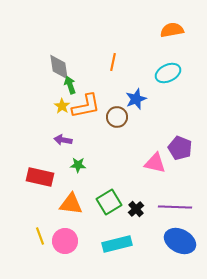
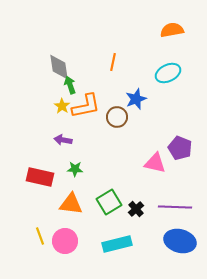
green star: moved 3 px left, 4 px down
blue ellipse: rotated 12 degrees counterclockwise
